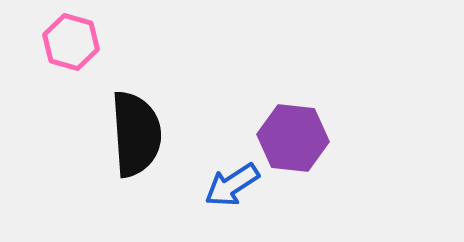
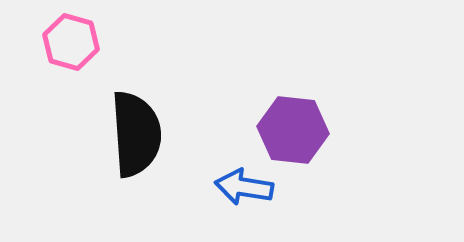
purple hexagon: moved 8 px up
blue arrow: moved 12 px right, 2 px down; rotated 42 degrees clockwise
